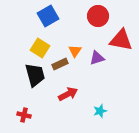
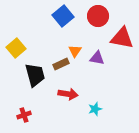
blue square: moved 15 px right; rotated 10 degrees counterclockwise
red triangle: moved 1 px right, 2 px up
yellow square: moved 24 px left; rotated 18 degrees clockwise
purple triangle: rotated 28 degrees clockwise
brown rectangle: moved 1 px right
red arrow: rotated 36 degrees clockwise
cyan star: moved 5 px left, 2 px up
red cross: rotated 32 degrees counterclockwise
